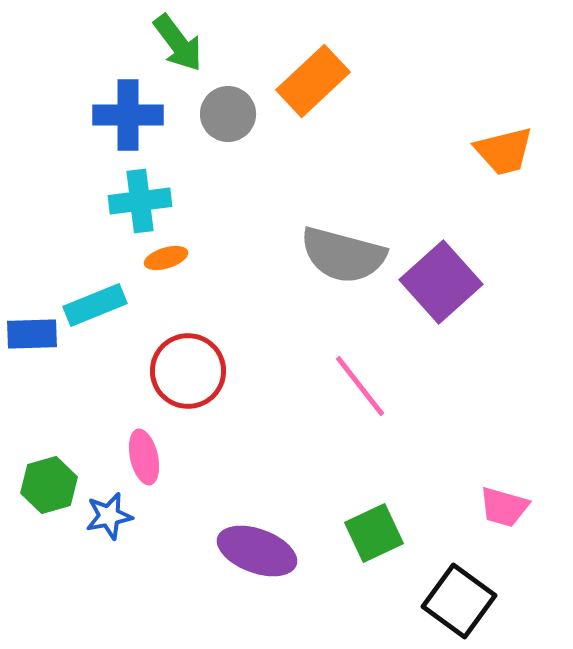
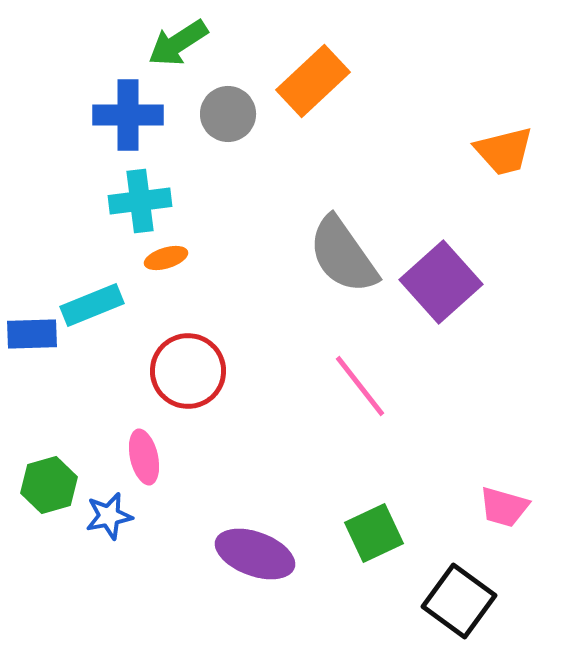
green arrow: rotated 94 degrees clockwise
gray semicircle: rotated 40 degrees clockwise
cyan rectangle: moved 3 px left
purple ellipse: moved 2 px left, 3 px down
